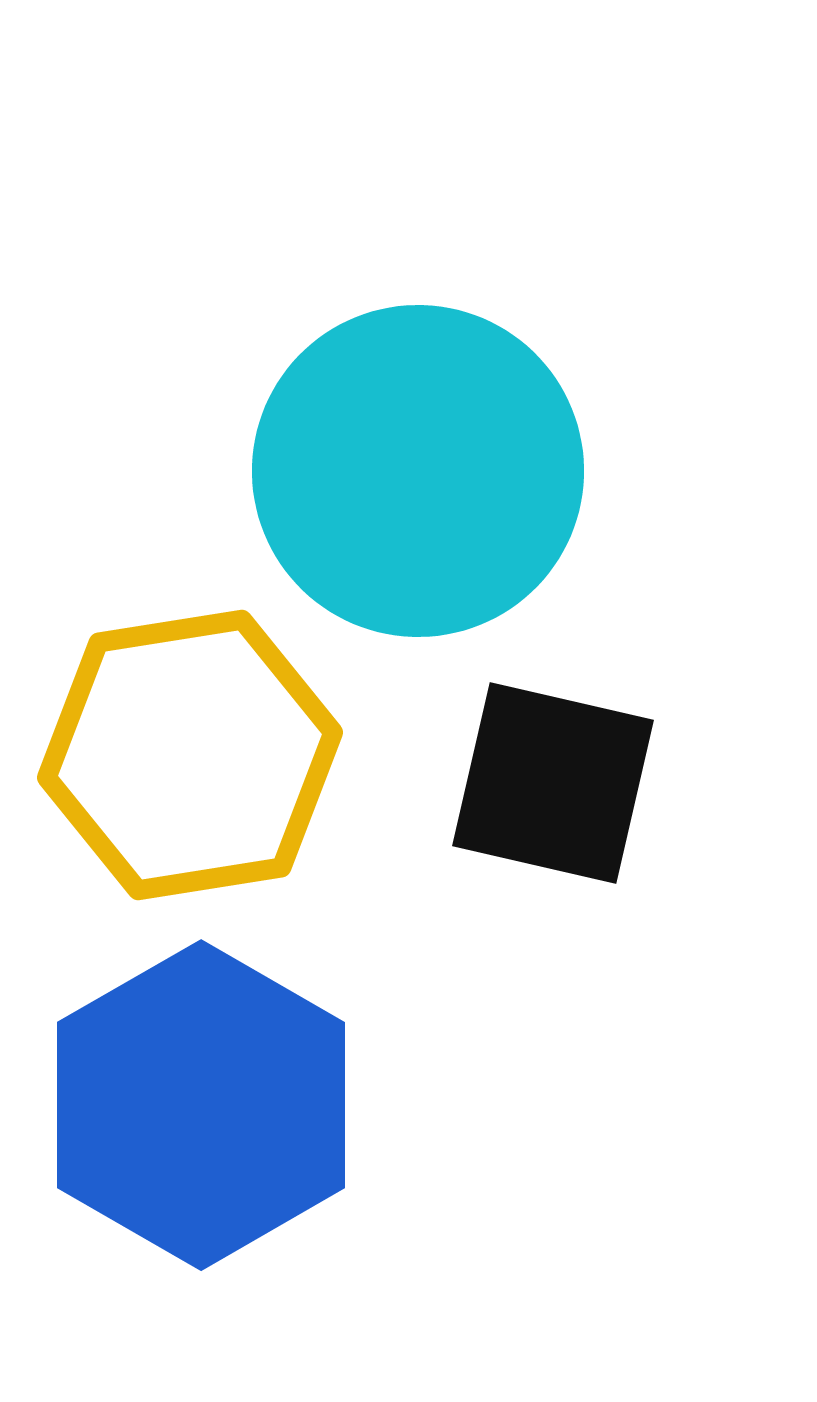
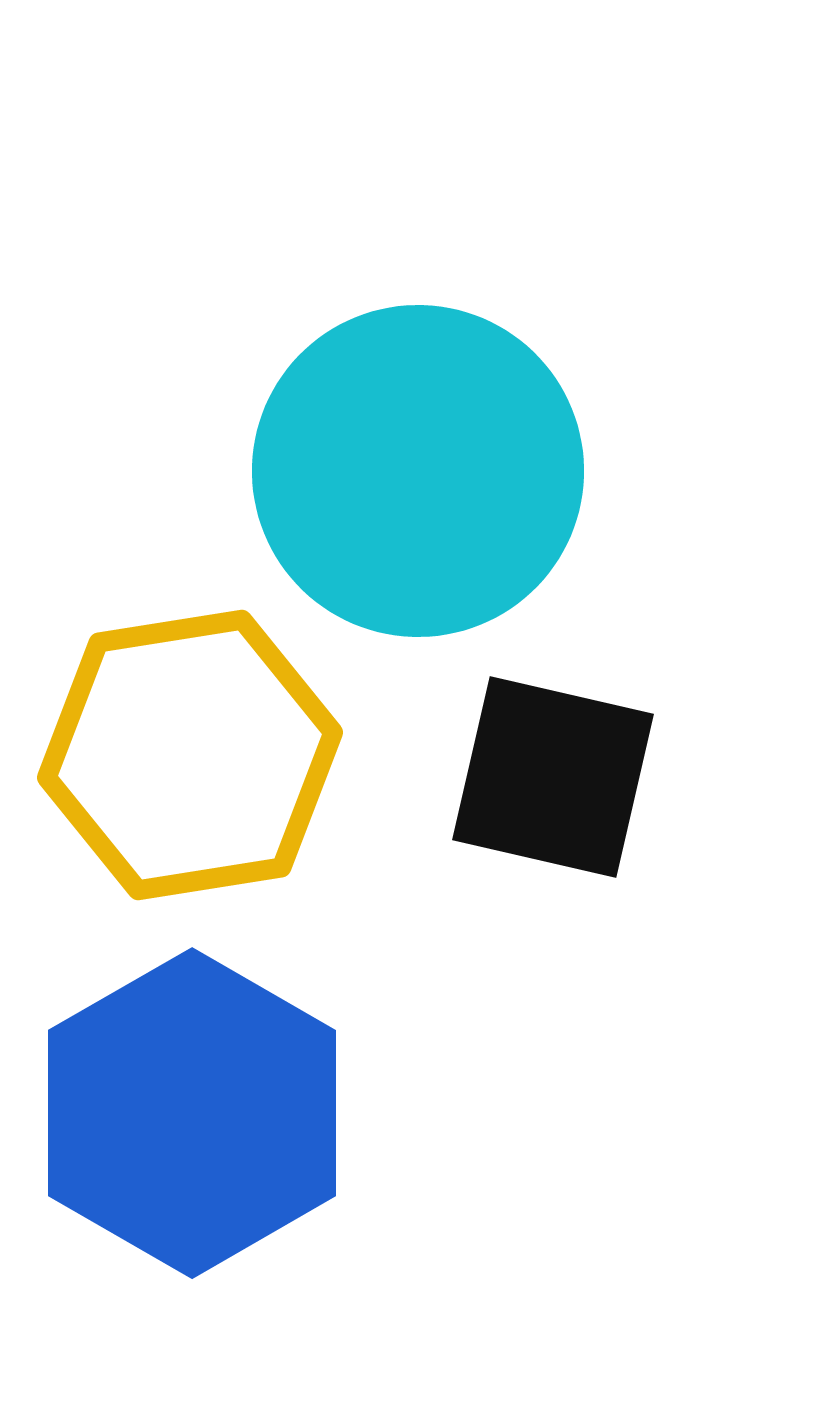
black square: moved 6 px up
blue hexagon: moved 9 px left, 8 px down
